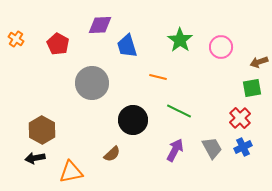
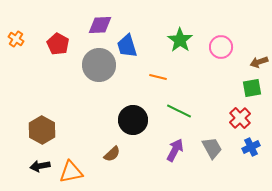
gray circle: moved 7 px right, 18 px up
blue cross: moved 8 px right
black arrow: moved 5 px right, 8 px down
